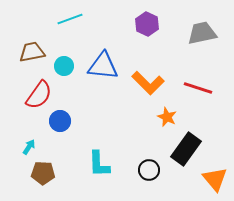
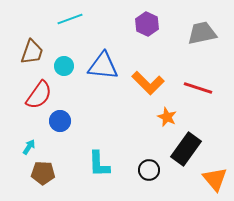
brown trapezoid: rotated 120 degrees clockwise
